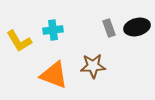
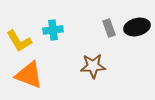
orange triangle: moved 25 px left
